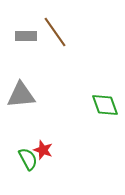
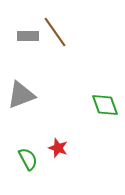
gray rectangle: moved 2 px right
gray triangle: rotated 16 degrees counterclockwise
red star: moved 15 px right, 2 px up
